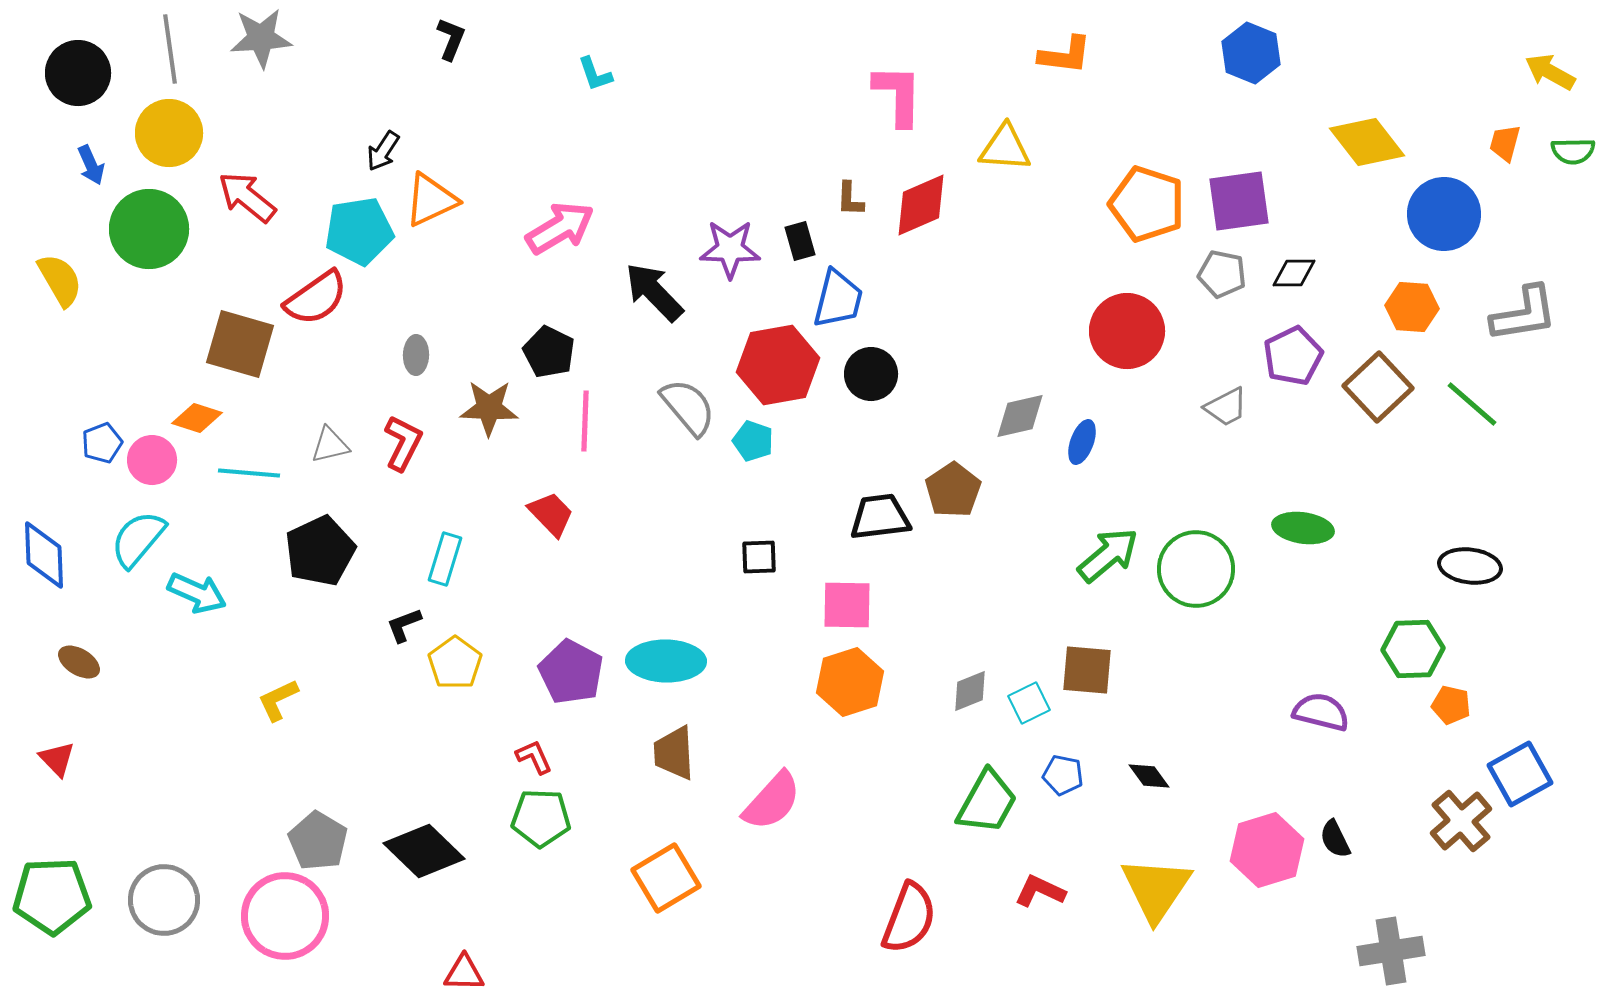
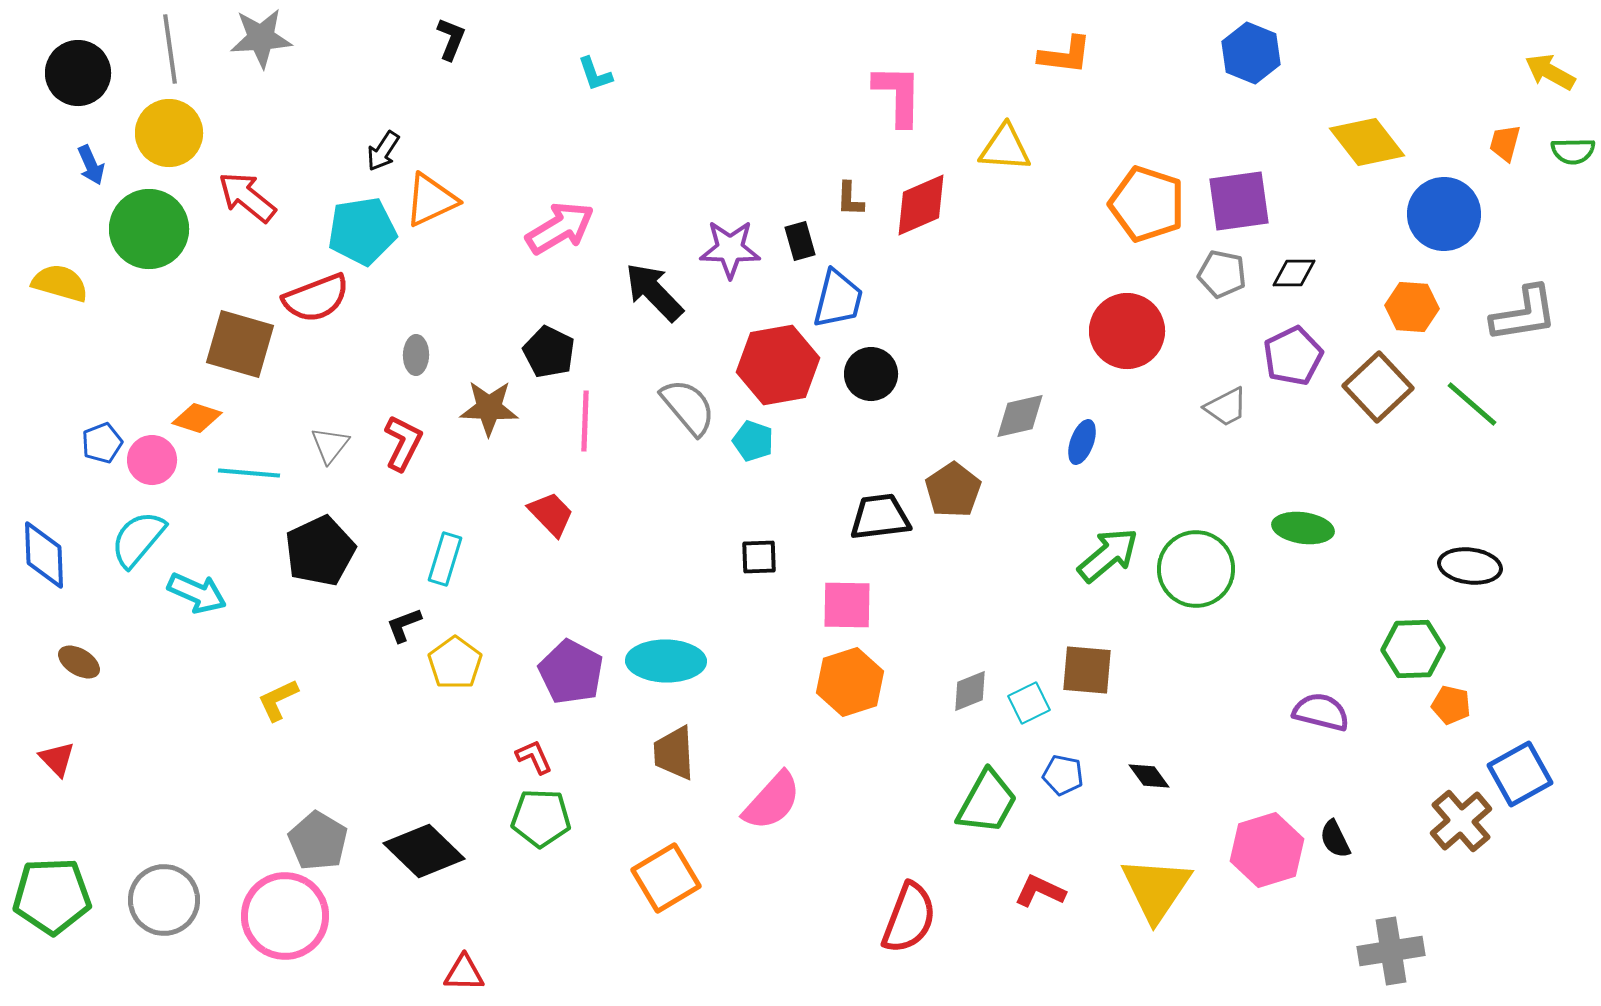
cyan pentagon at (359, 231): moved 3 px right
yellow semicircle at (60, 280): moved 3 px down; rotated 44 degrees counterclockwise
red semicircle at (316, 298): rotated 14 degrees clockwise
gray triangle at (330, 445): rotated 39 degrees counterclockwise
